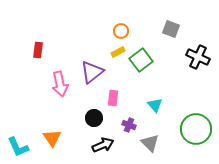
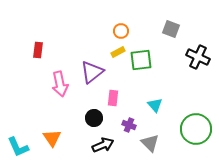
green square: rotated 30 degrees clockwise
